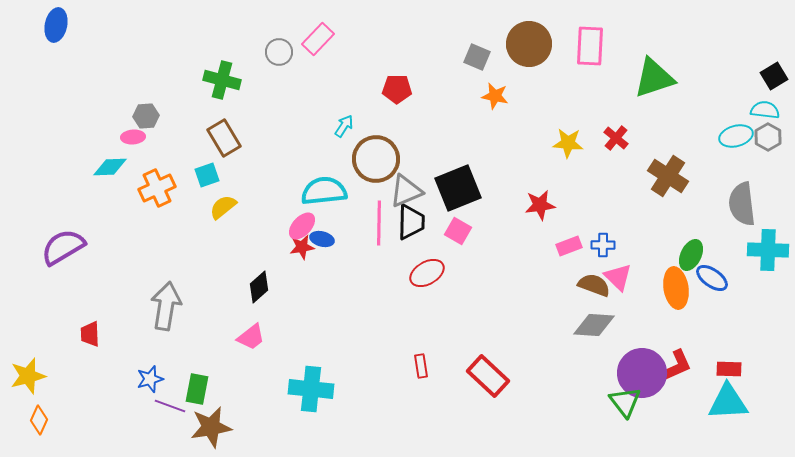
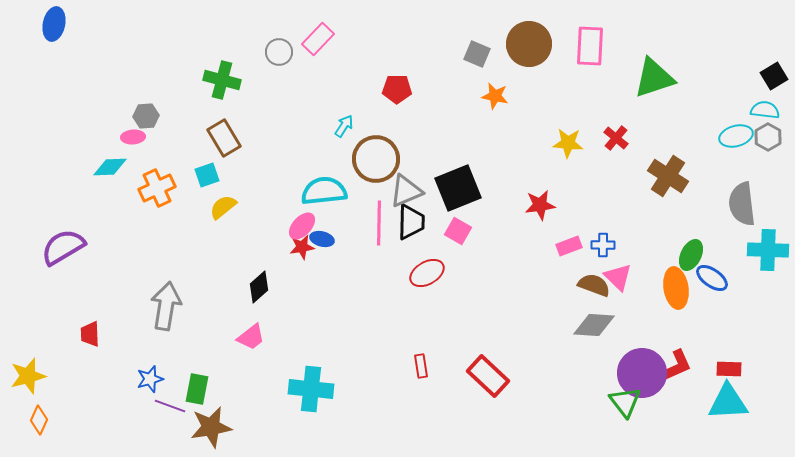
blue ellipse at (56, 25): moved 2 px left, 1 px up
gray square at (477, 57): moved 3 px up
